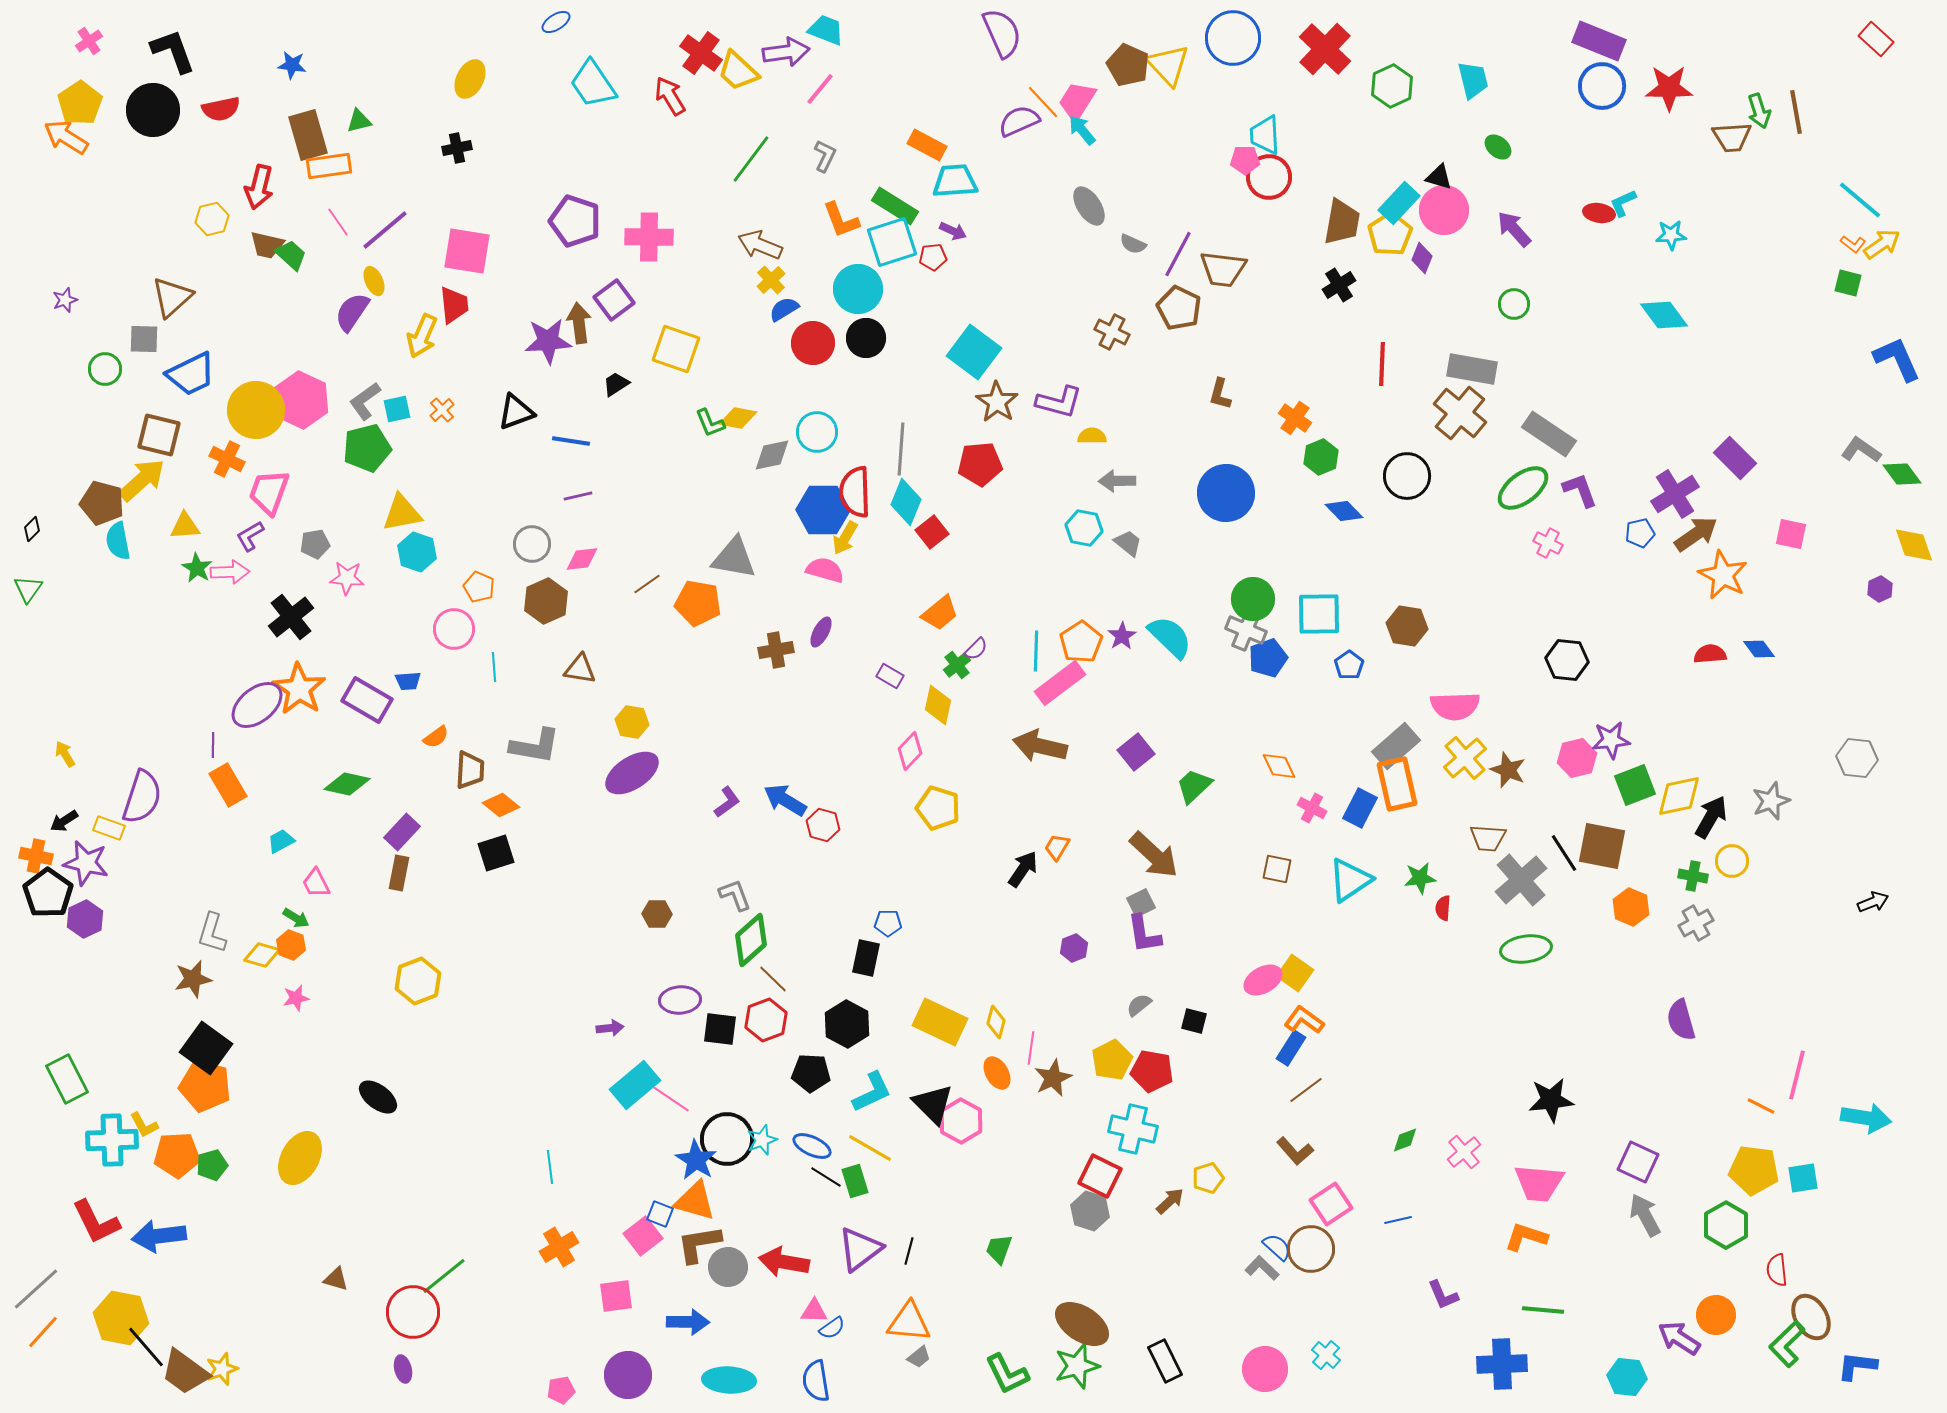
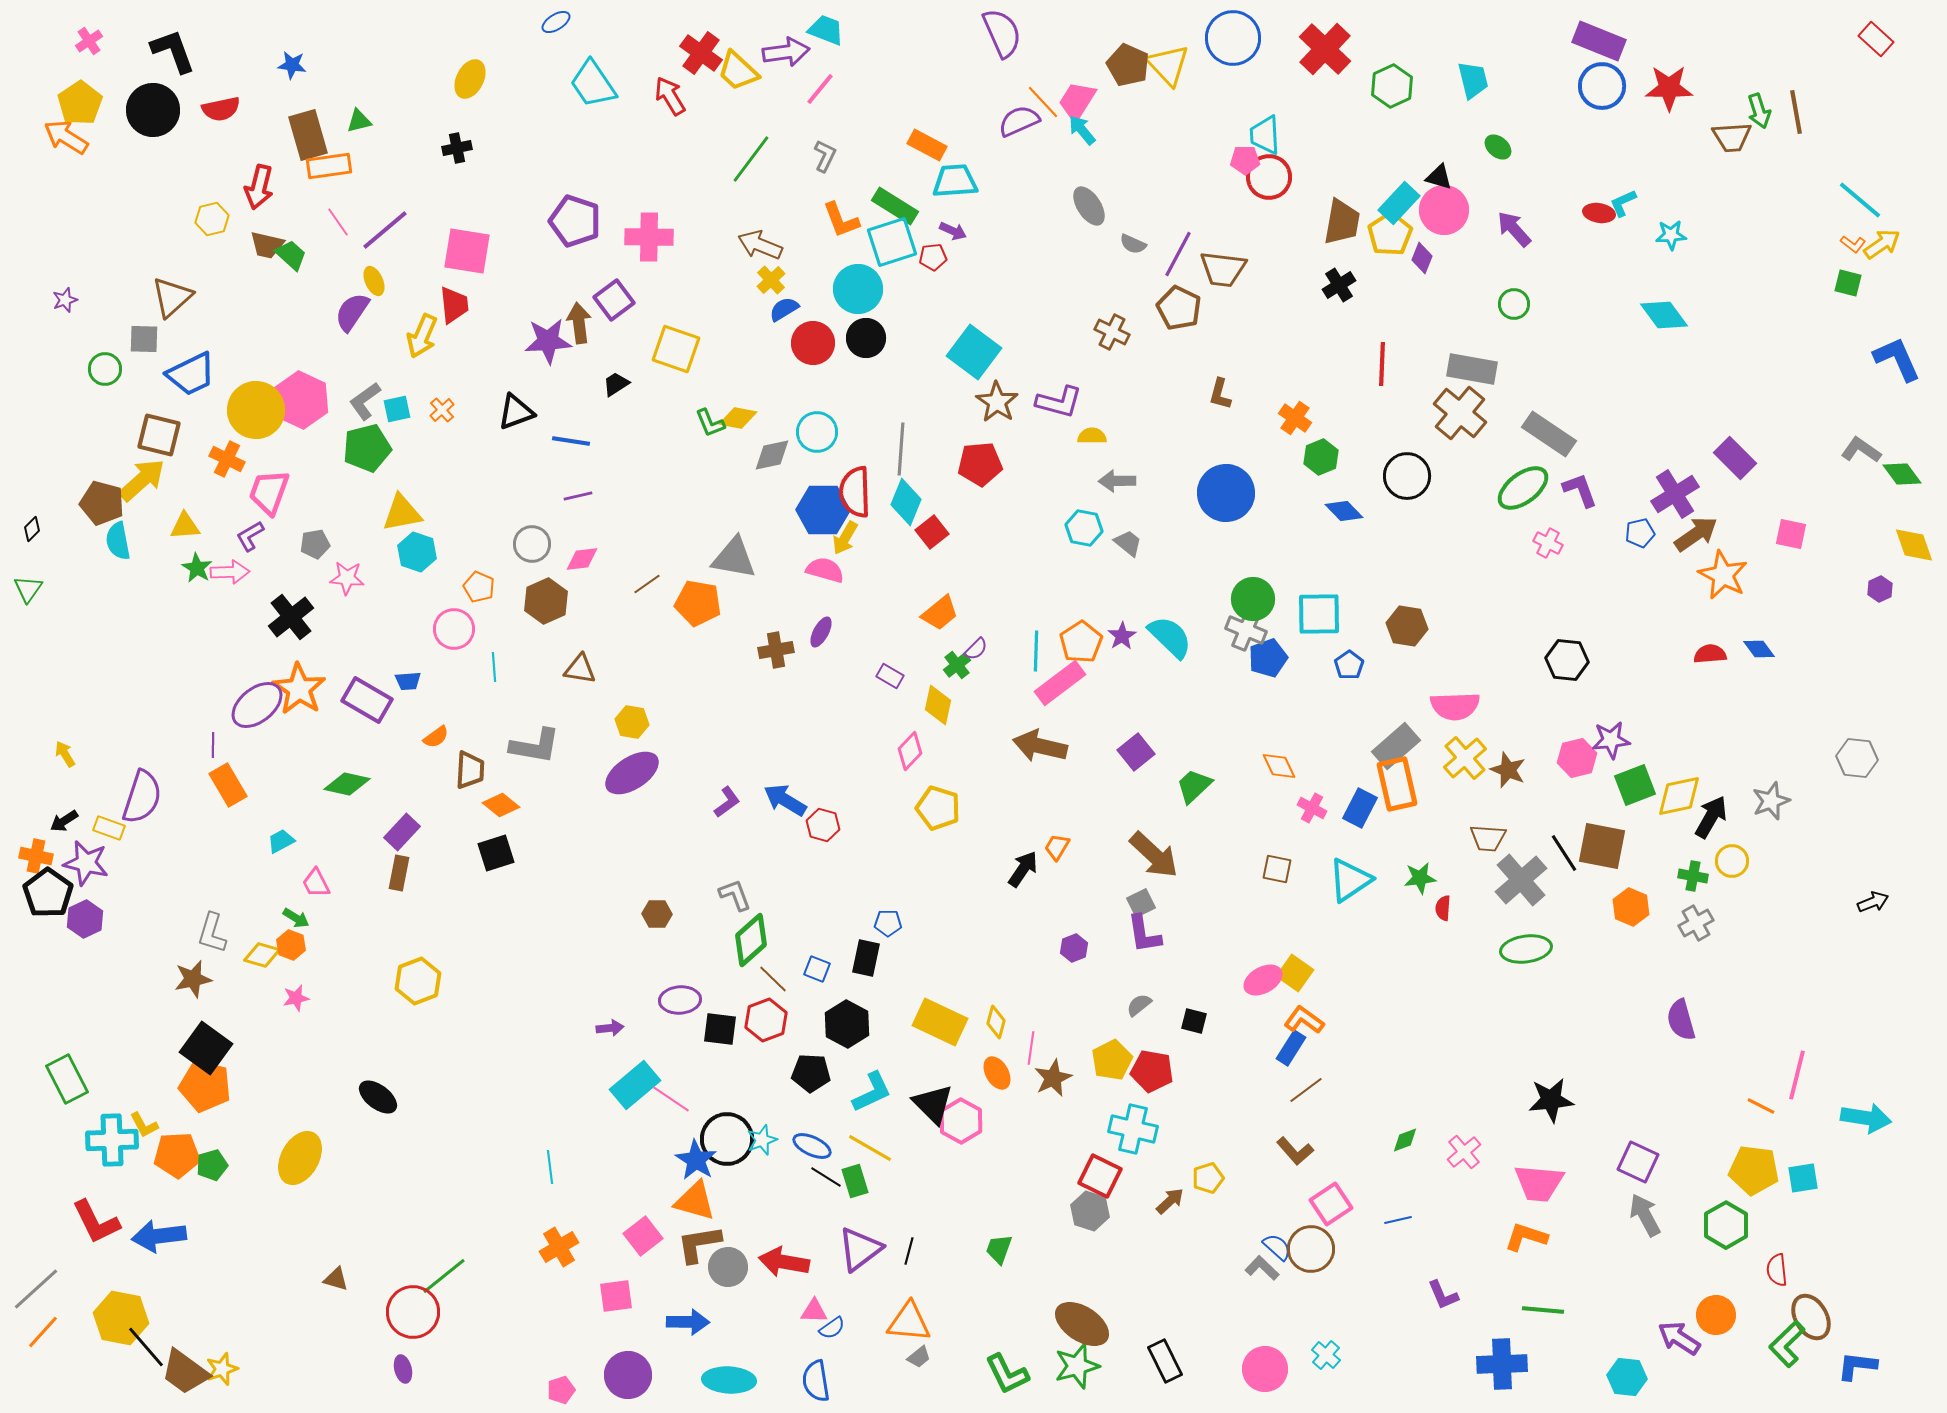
blue square at (660, 1214): moved 157 px right, 245 px up
pink pentagon at (561, 1390): rotated 8 degrees counterclockwise
